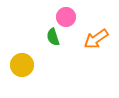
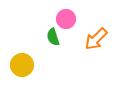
pink circle: moved 2 px down
orange arrow: rotated 10 degrees counterclockwise
